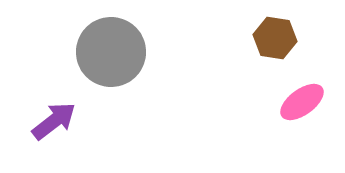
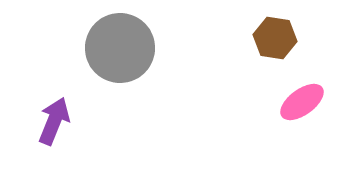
gray circle: moved 9 px right, 4 px up
purple arrow: rotated 30 degrees counterclockwise
